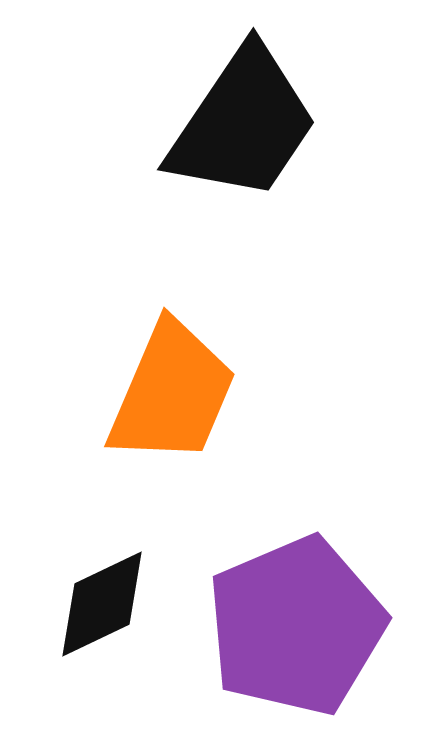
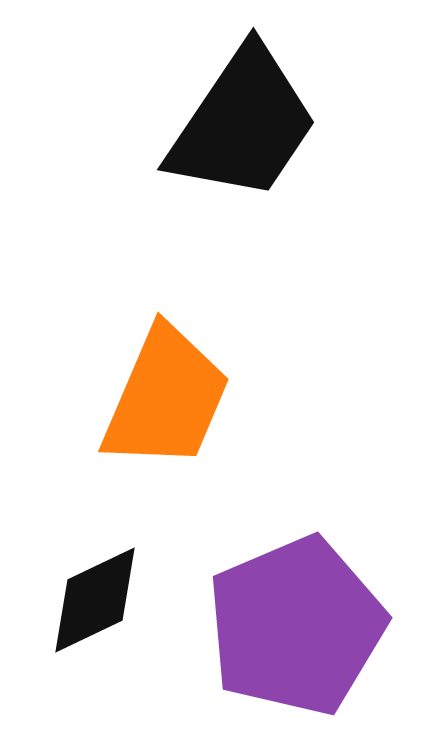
orange trapezoid: moved 6 px left, 5 px down
black diamond: moved 7 px left, 4 px up
